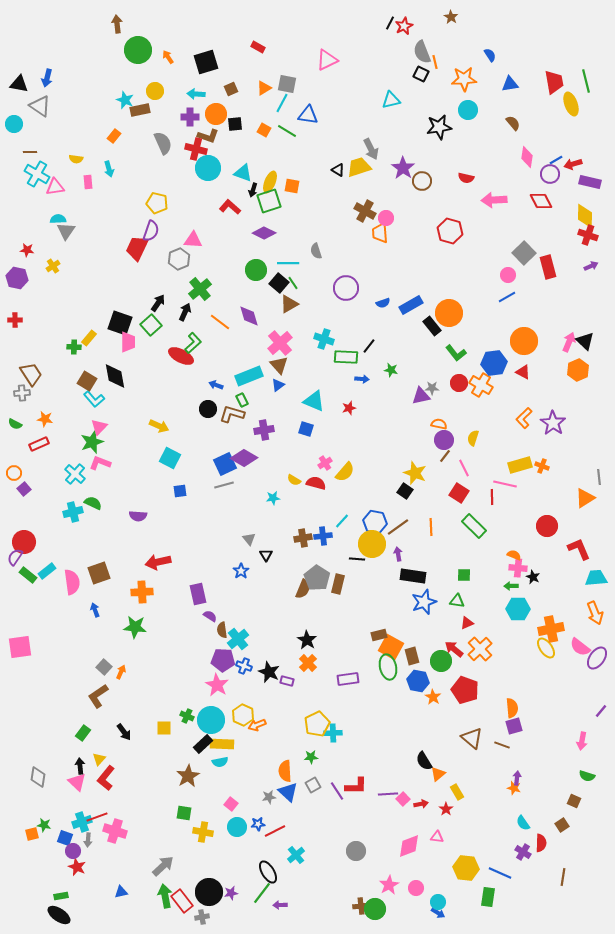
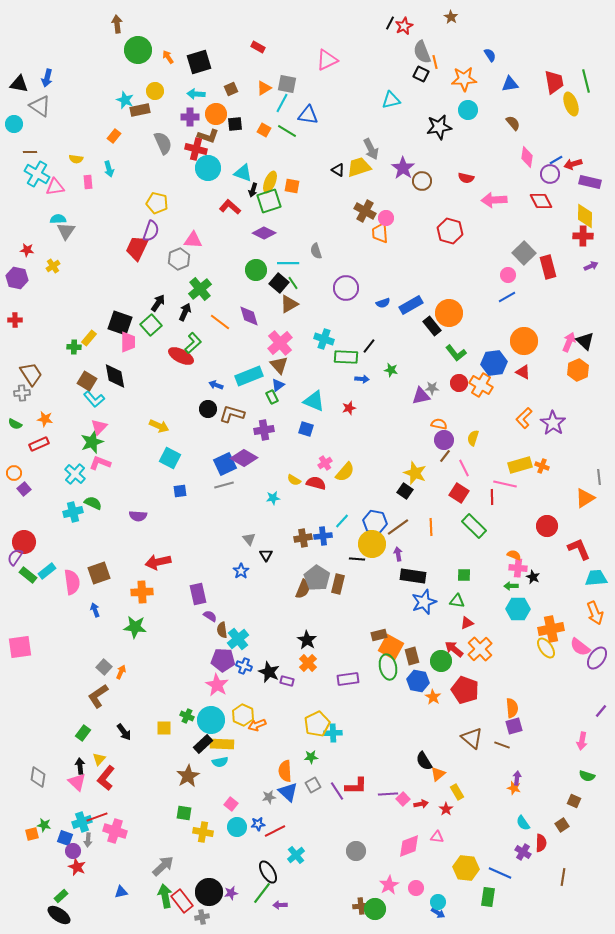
black square at (206, 62): moved 7 px left
red cross at (588, 235): moved 5 px left, 1 px down; rotated 18 degrees counterclockwise
green rectangle at (242, 400): moved 30 px right, 3 px up
green rectangle at (61, 896): rotated 32 degrees counterclockwise
